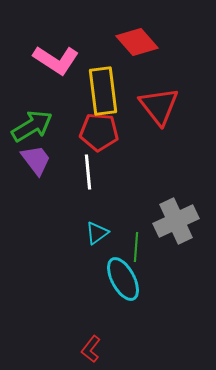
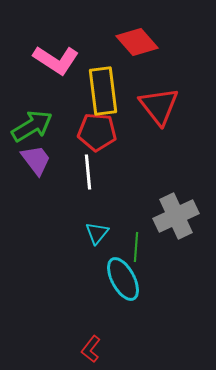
red pentagon: moved 2 px left
gray cross: moved 5 px up
cyan triangle: rotated 15 degrees counterclockwise
